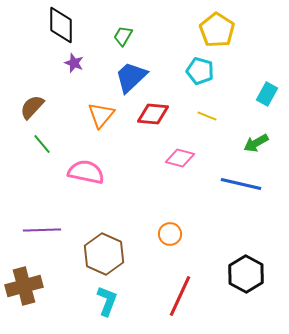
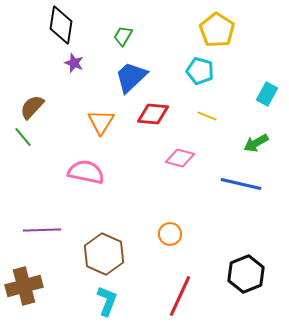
black diamond: rotated 9 degrees clockwise
orange triangle: moved 7 px down; rotated 8 degrees counterclockwise
green line: moved 19 px left, 7 px up
black hexagon: rotated 9 degrees clockwise
